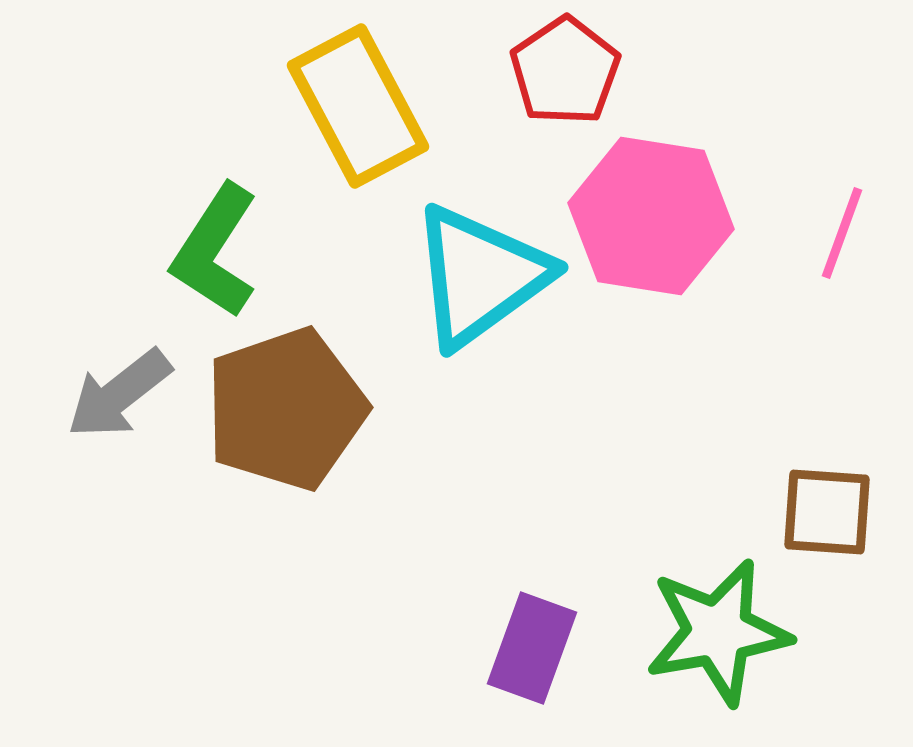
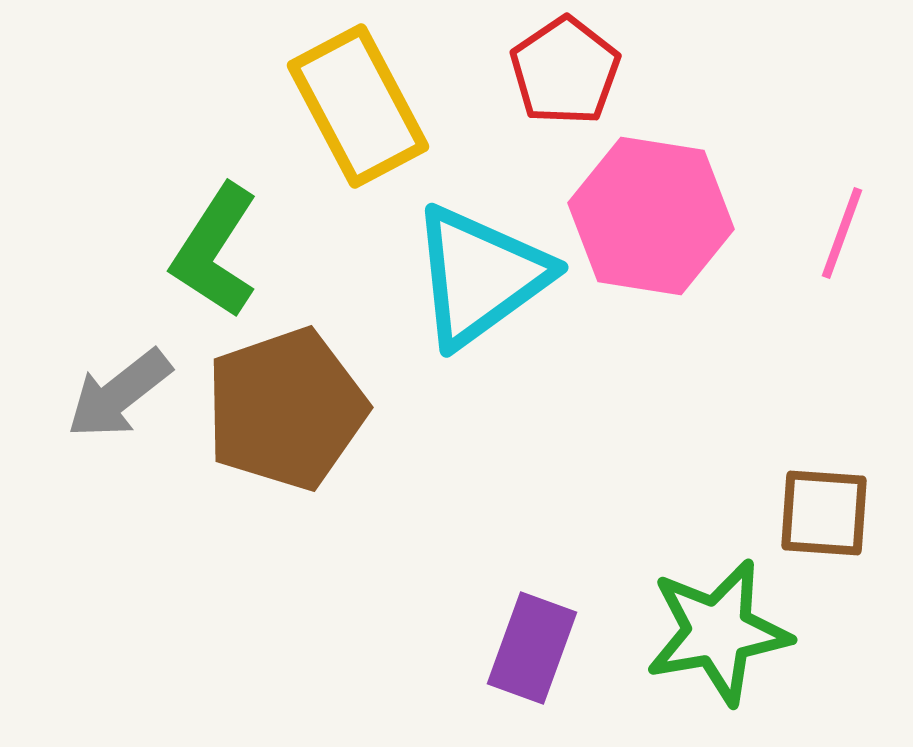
brown square: moved 3 px left, 1 px down
